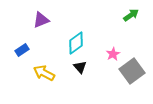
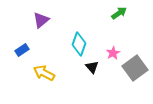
green arrow: moved 12 px left, 2 px up
purple triangle: rotated 18 degrees counterclockwise
cyan diamond: moved 3 px right, 1 px down; rotated 35 degrees counterclockwise
pink star: moved 1 px up
black triangle: moved 12 px right
gray square: moved 3 px right, 3 px up
